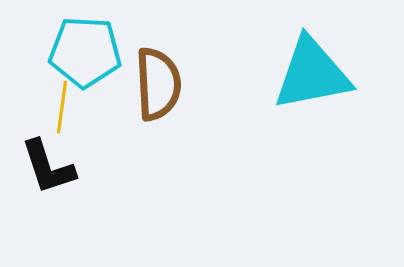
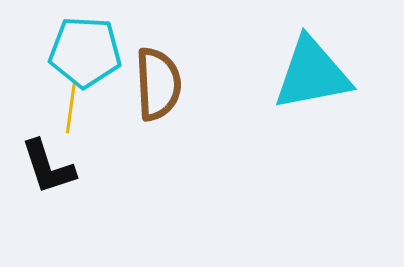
yellow line: moved 9 px right
